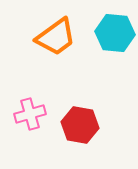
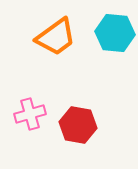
red hexagon: moved 2 px left
